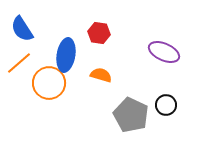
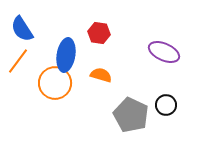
orange line: moved 1 px left, 2 px up; rotated 12 degrees counterclockwise
orange circle: moved 6 px right
